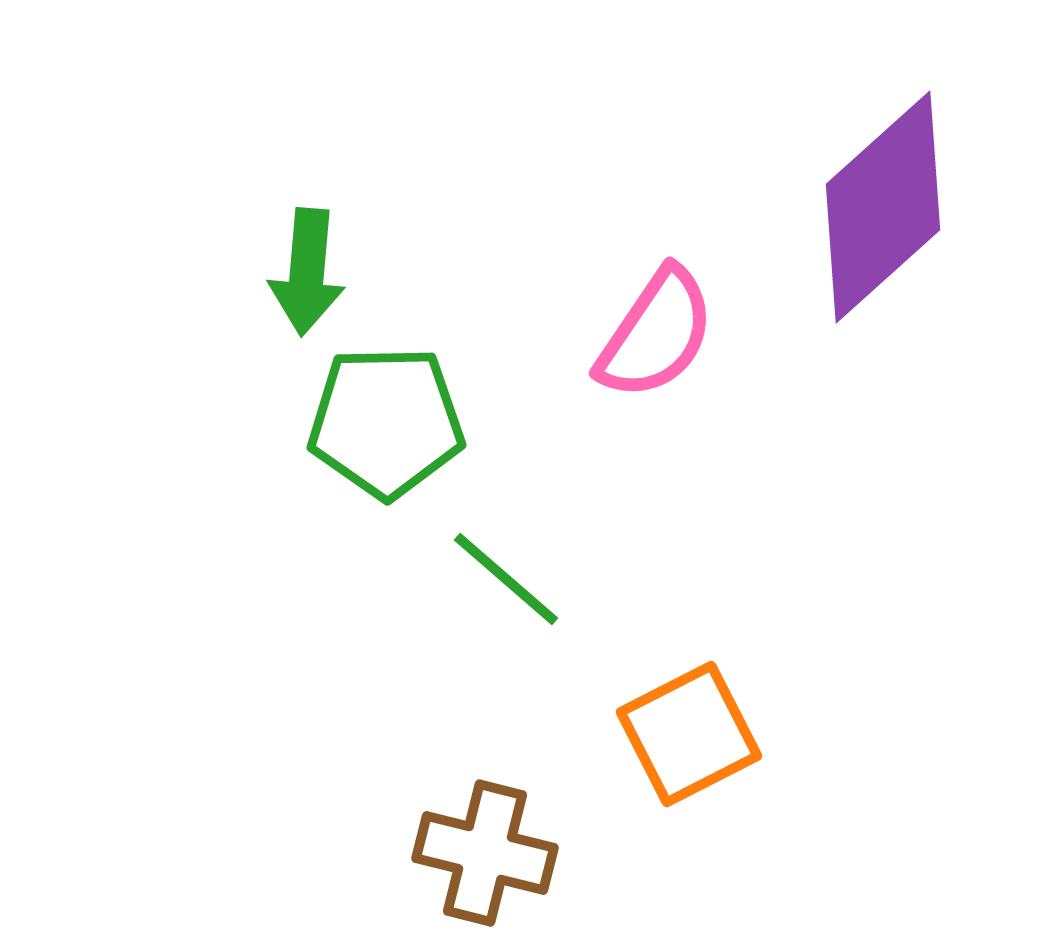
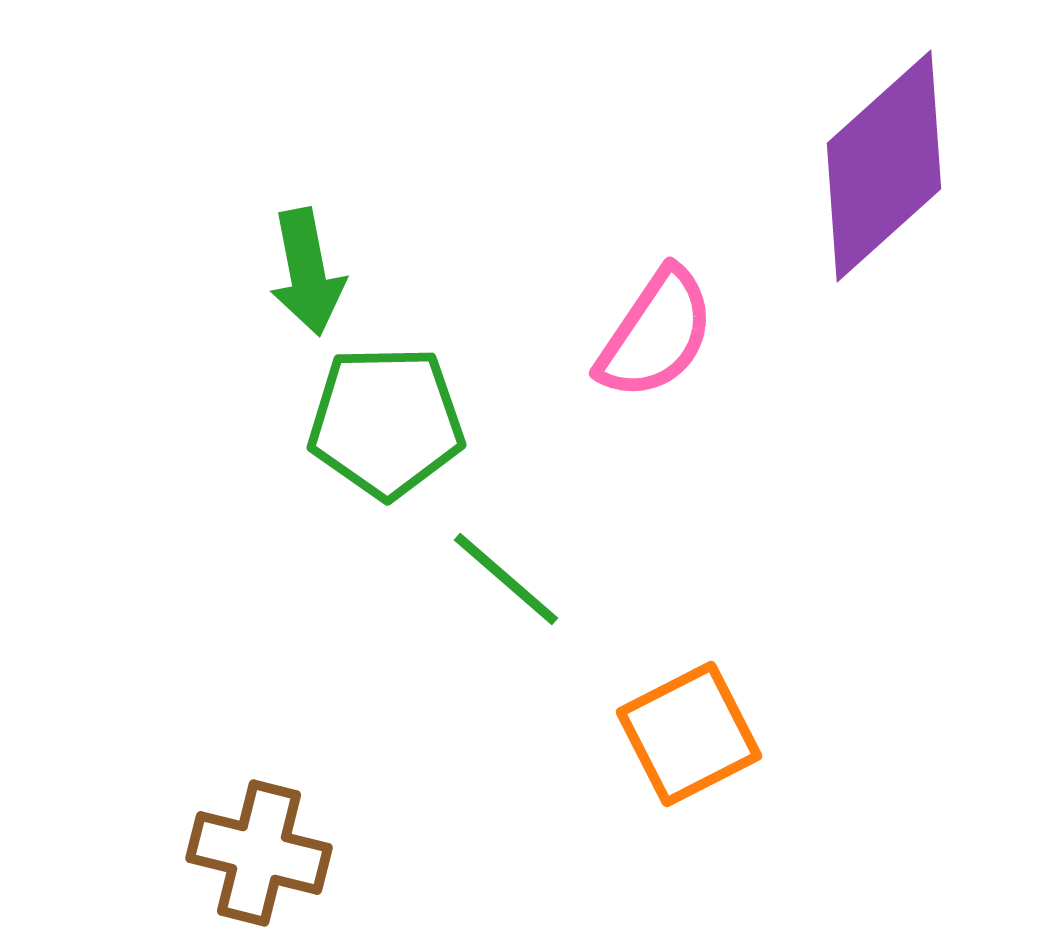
purple diamond: moved 1 px right, 41 px up
green arrow: rotated 16 degrees counterclockwise
brown cross: moved 226 px left
